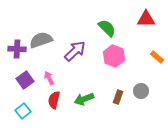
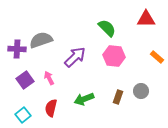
purple arrow: moved 6 px down
pink hexagon: rotated 15 degrees counterclockwise
red semicircle: moved 3 px left, 8 px down
cyan square: moved 4 px down
